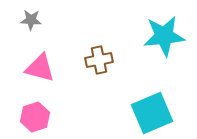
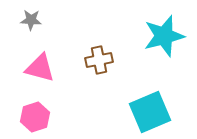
cyan star: rotated 9 degrees counterclockwise
cyan square: moved 2 px left, 1 px up
